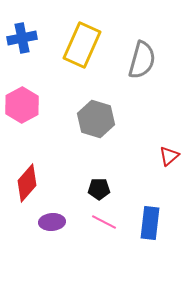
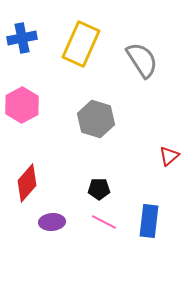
yellow rectangle: moved 1 px left, 1 px up
gray semicircle: rotated 48 degrees counterclockwise
blue rectangle: moved 1 px left, 2 px up
